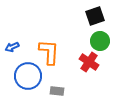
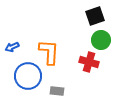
green circle: moved 1 px right, 1 px up
red cross: rotated 18 degrees counterclockwise
